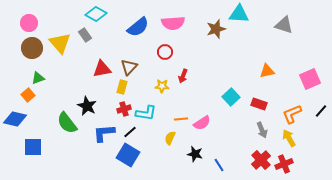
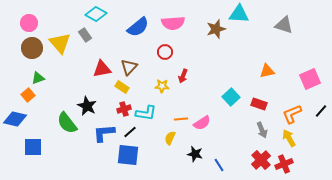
yellow rectangle at (122, 87): rotated 72 degrees counterclockwise
blue square at (128, 155): rotated 25 degrees counterclockwise
